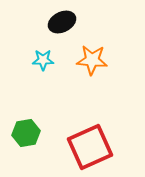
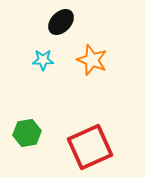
black ellipse: moved 1 px left; rotated 20 degrees counterclockwise
orange star: rotated 16 degrees clockwise
green hexagon: moved 1 px right
